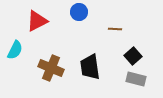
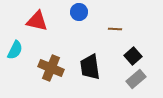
red triangle: rotated 40 degrees clockwise
gray rectangle: rotated 54 degrees counterclockwise
